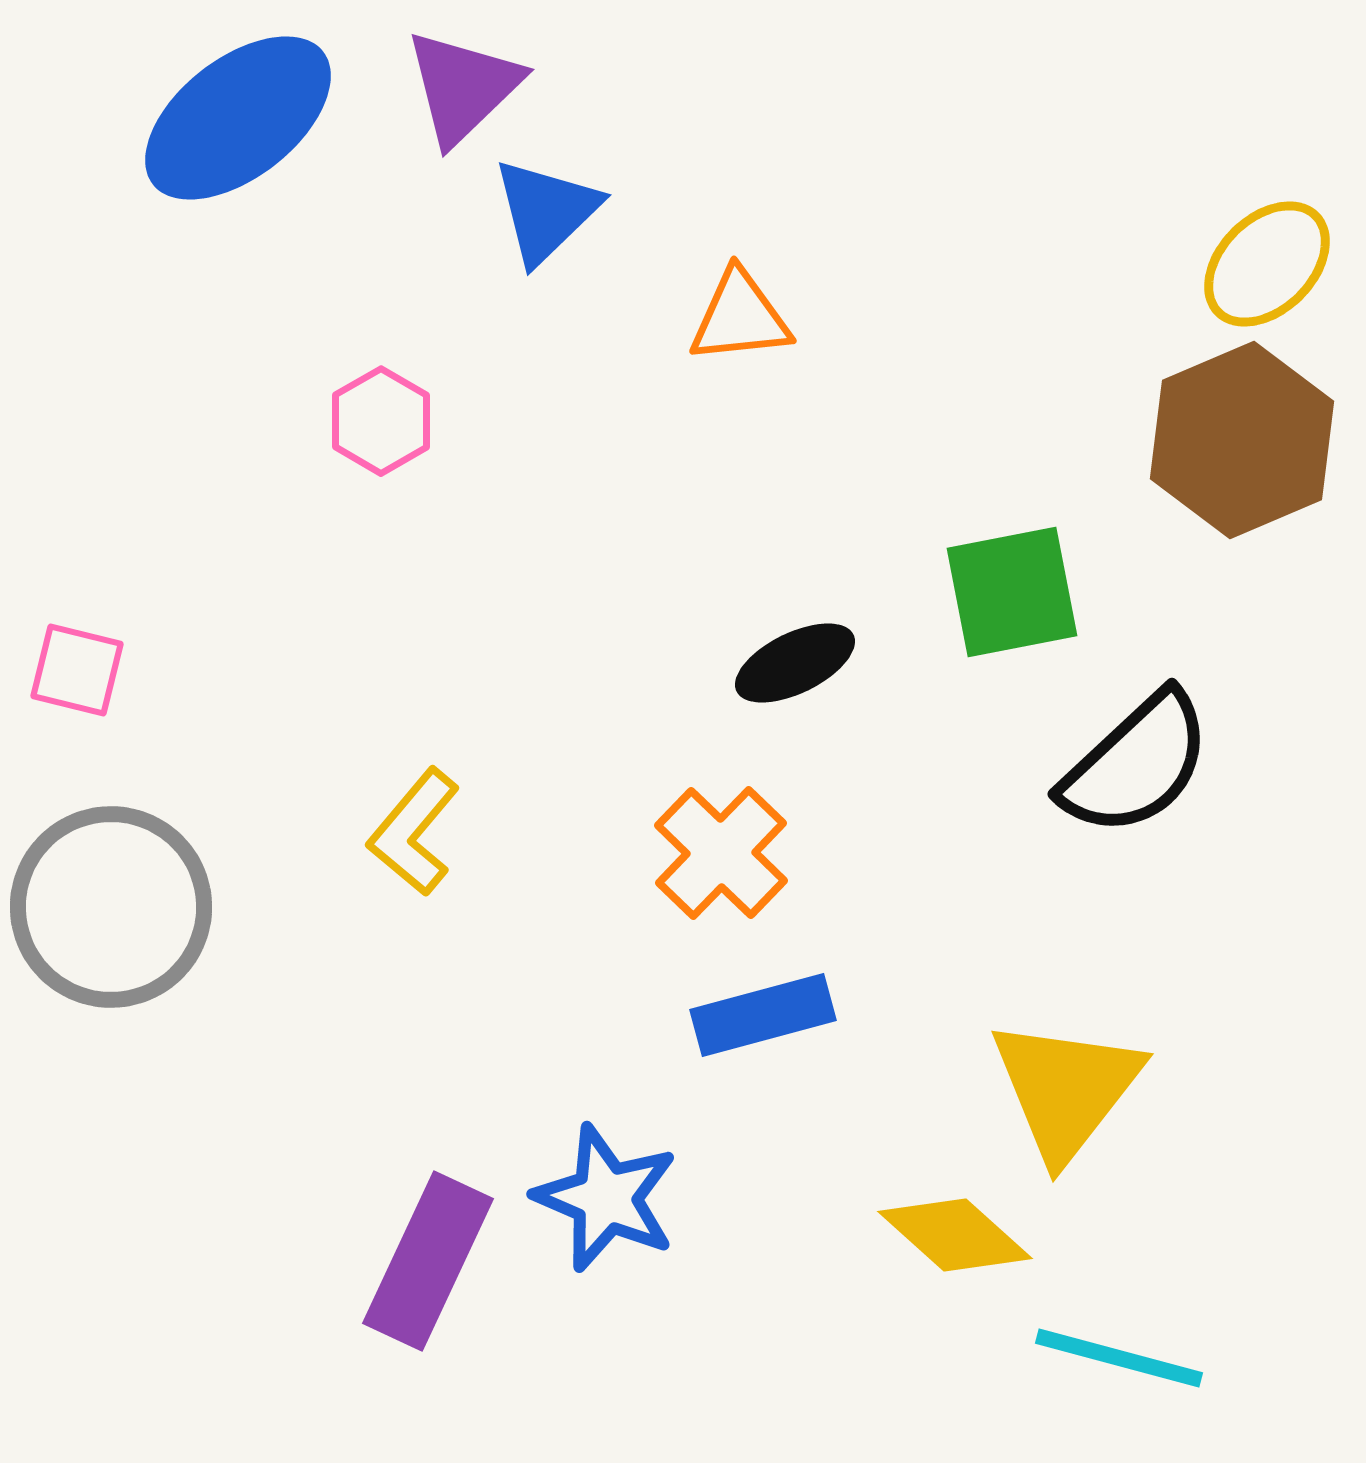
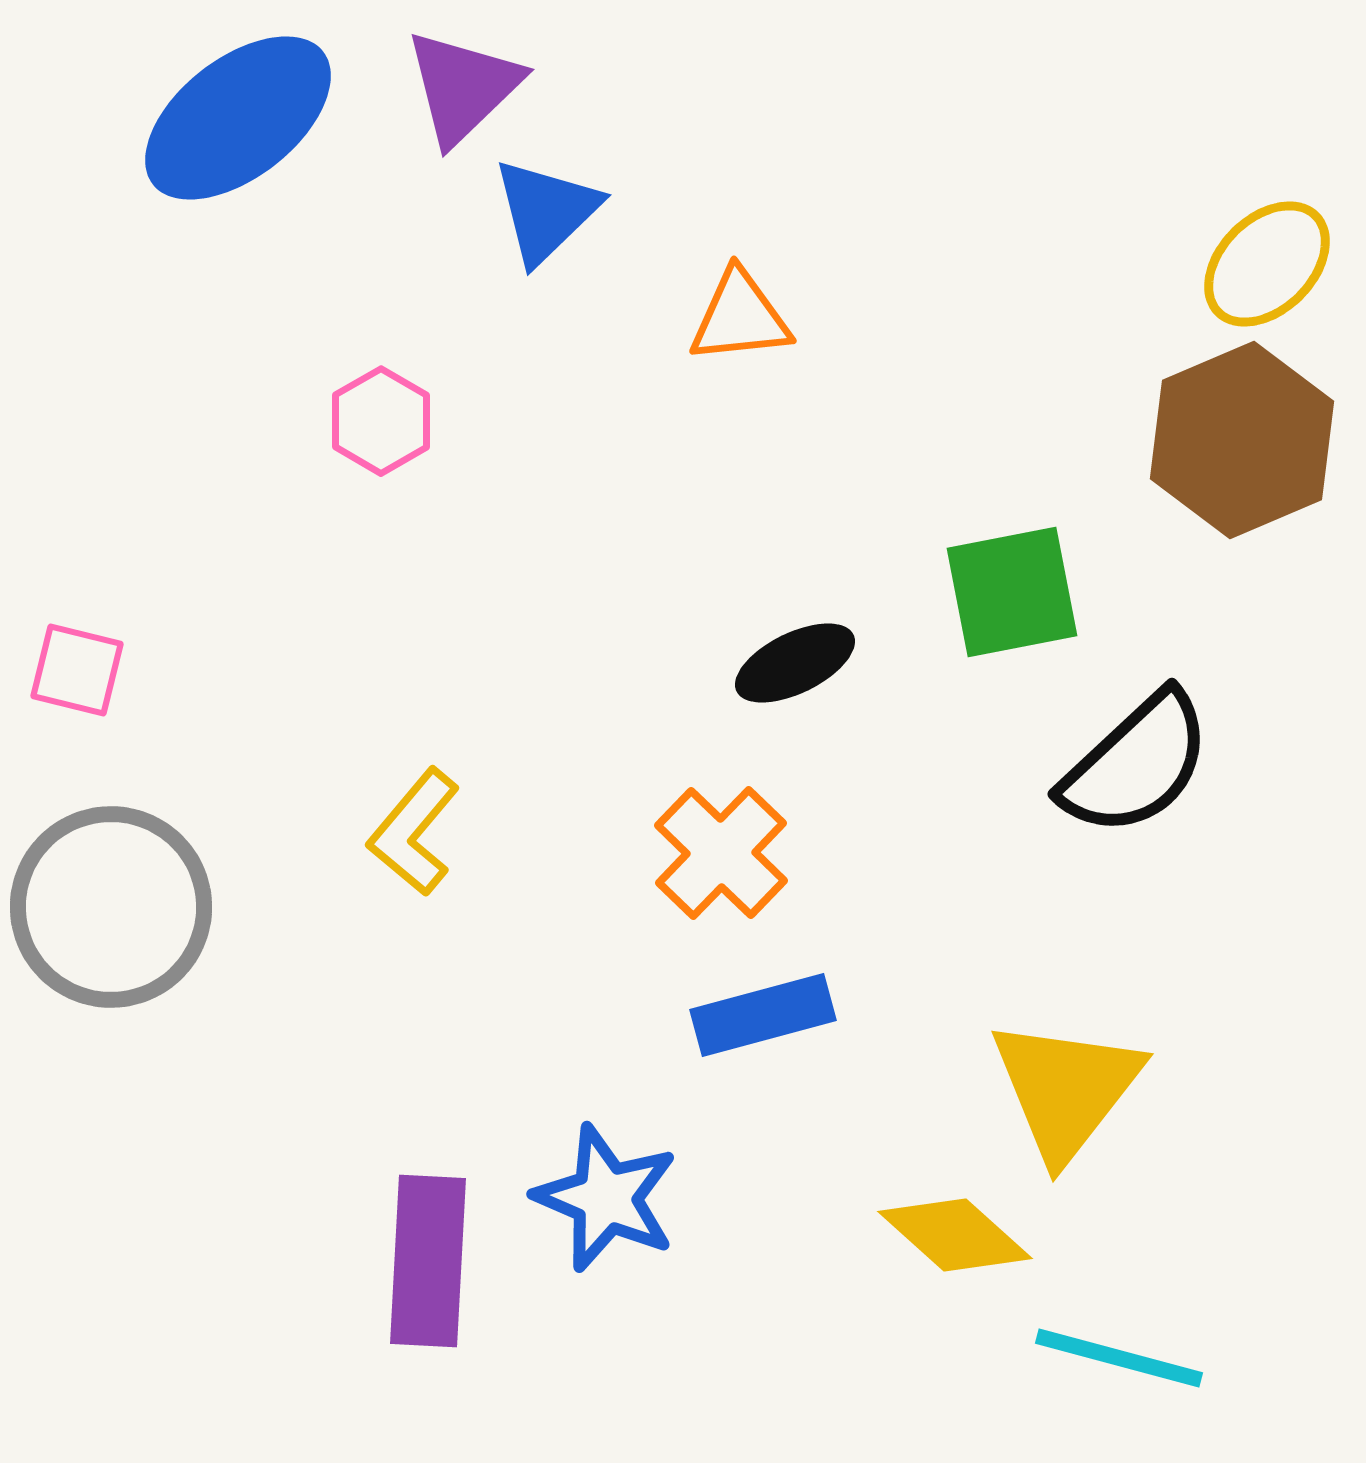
purple rectangle: rotated 22 degrees counterclockwise
